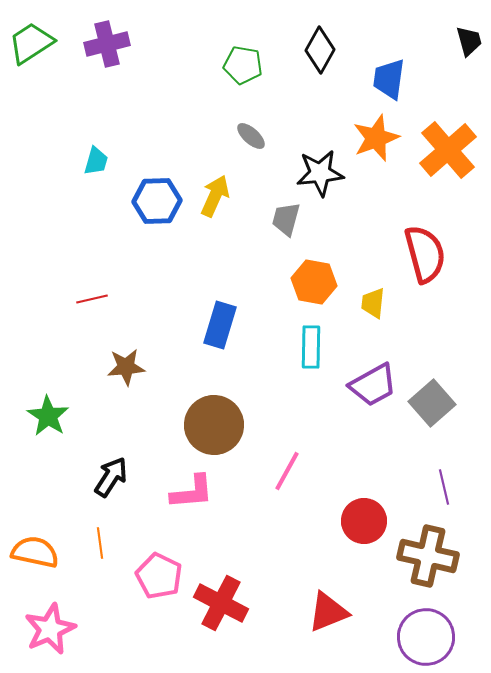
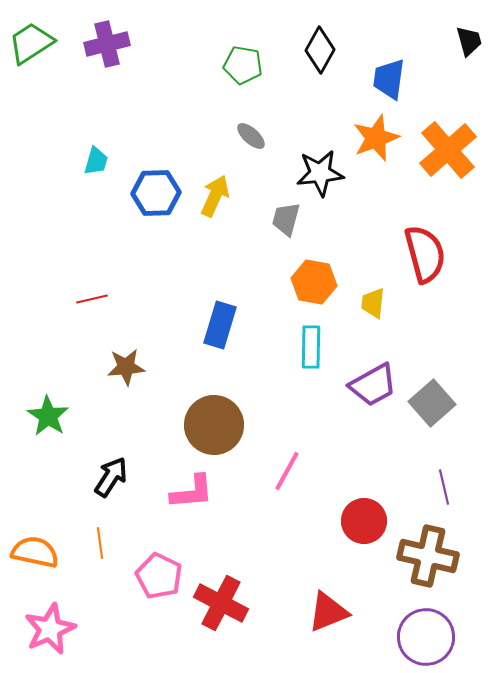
blue hexagon: moved 1 px left, 8 px up
